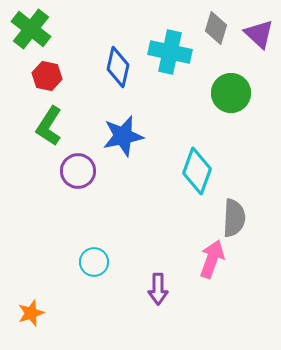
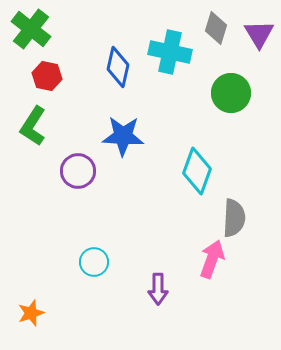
purple triangle: rotated 16 degrees clockwise
green L-shape: moved 16 px left
blue star: rotated 15 degrees clockwise
